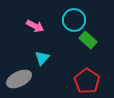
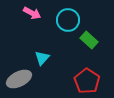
cyan circle: moved 6 px left
pink arrow: moved 3 px left, 13 px up
green rectangle: moved 1 px right
